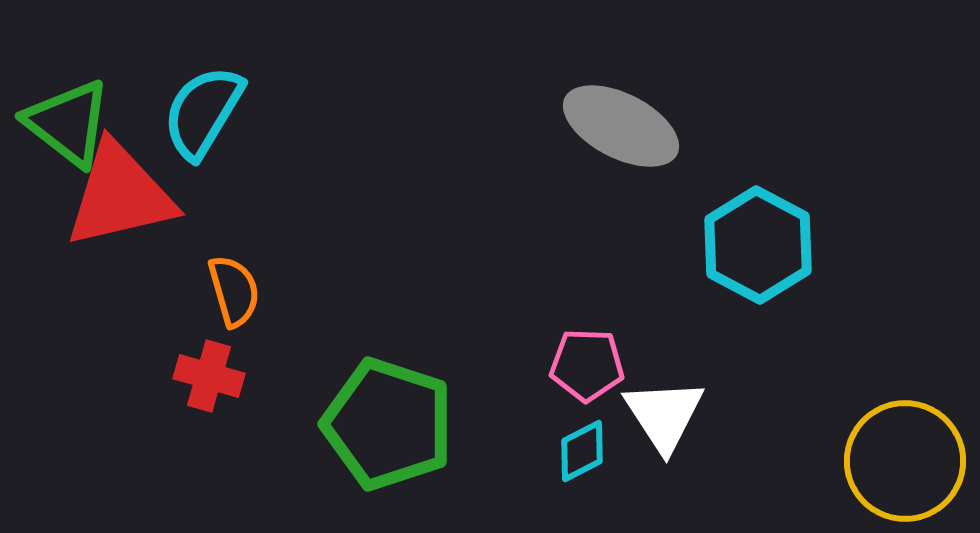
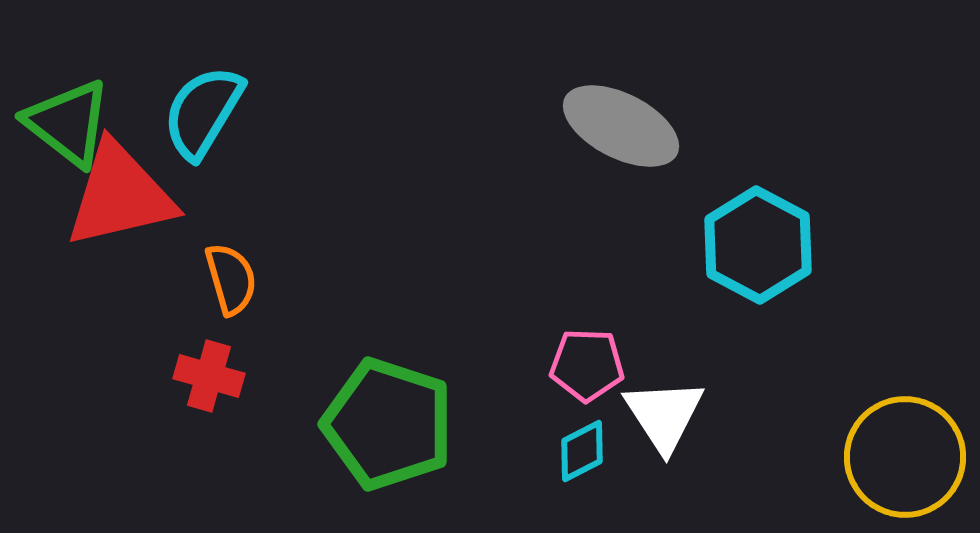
orange semicircle: moved 3 px left, 12 px up
yellow circle: moved 4 px up
